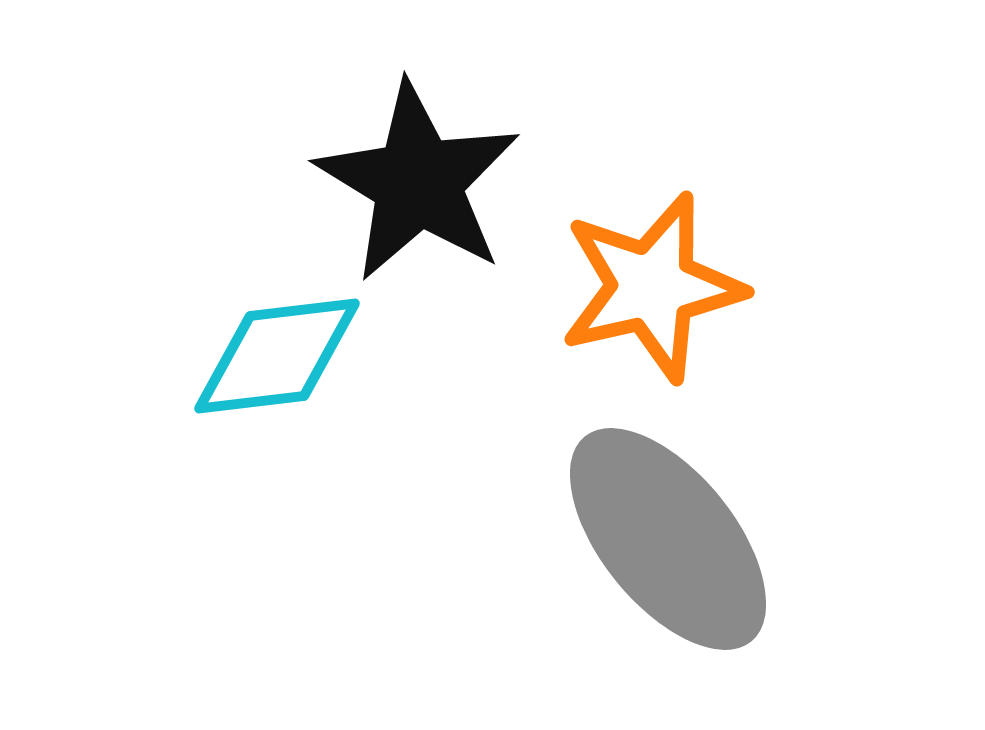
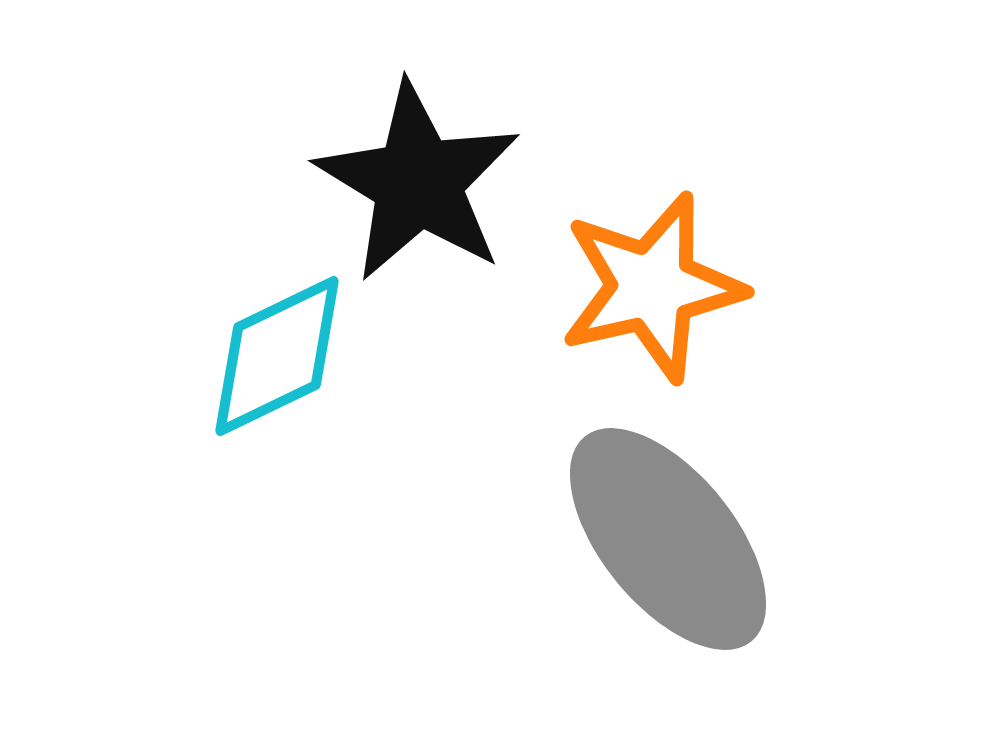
cyan diamond: rotated 19 degrees counterclockwise
